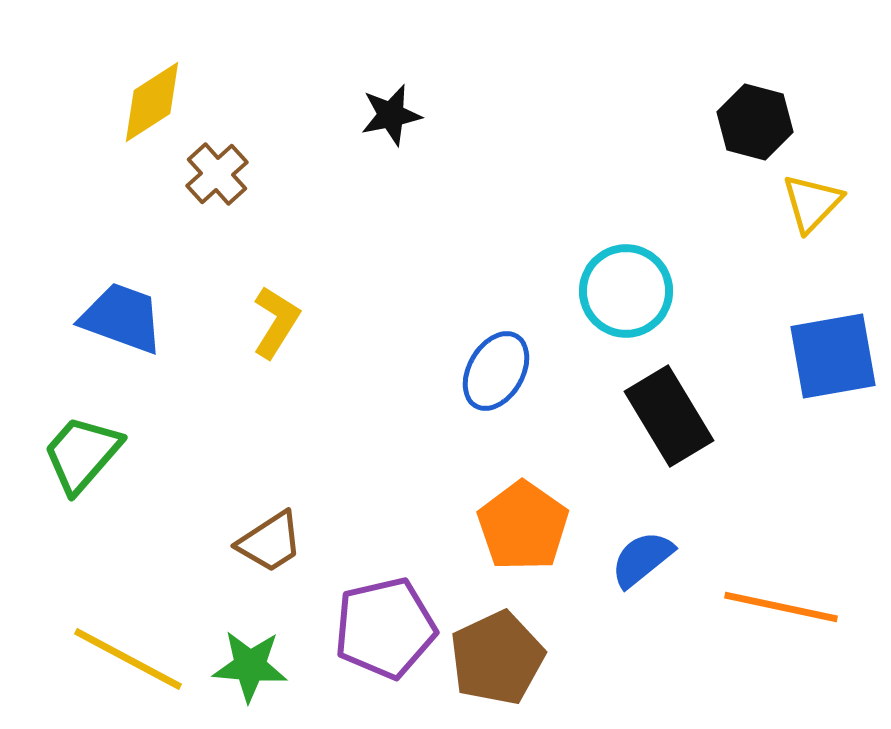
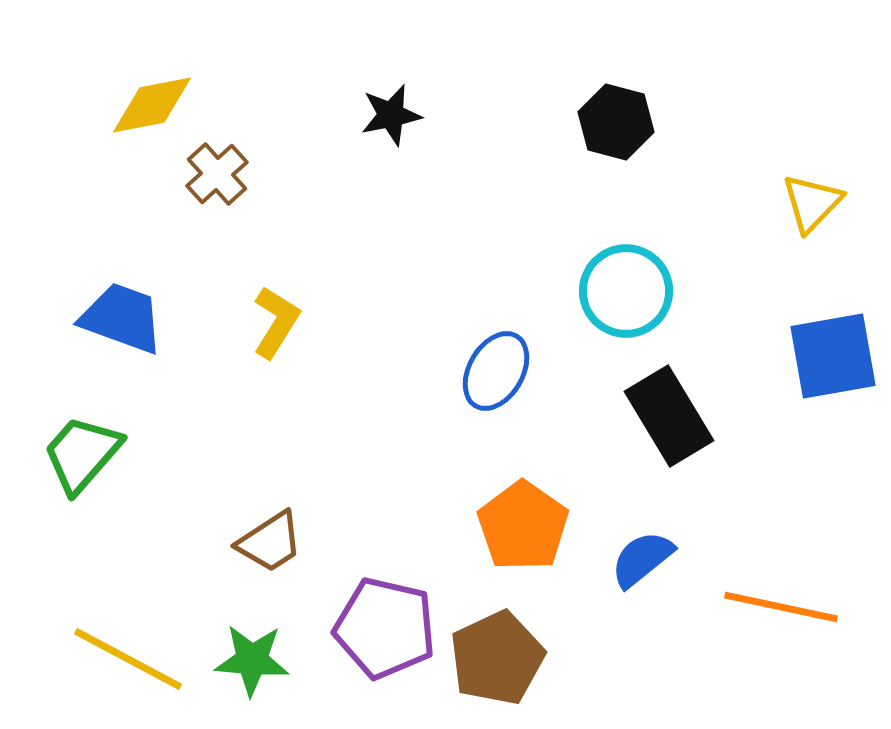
yellow diamond: moved 3 px down; rotated 22 degrees clockwise
black hexagon: moved 139 px left
purple pentagon: rotated 26 degrees clockwise
green star: moved 2 px right, 6 px up
